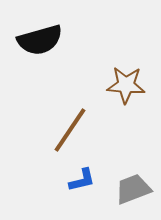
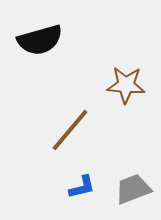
brown line: rotated 6 degrees clockwise
blue L-shape: moved 7 px down
